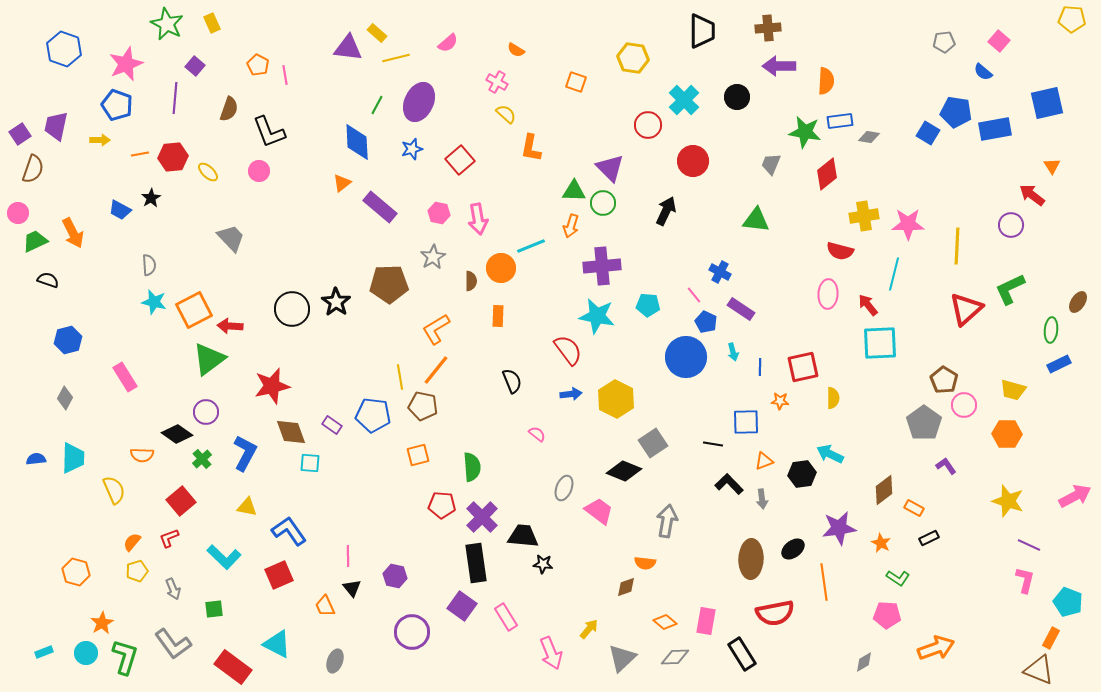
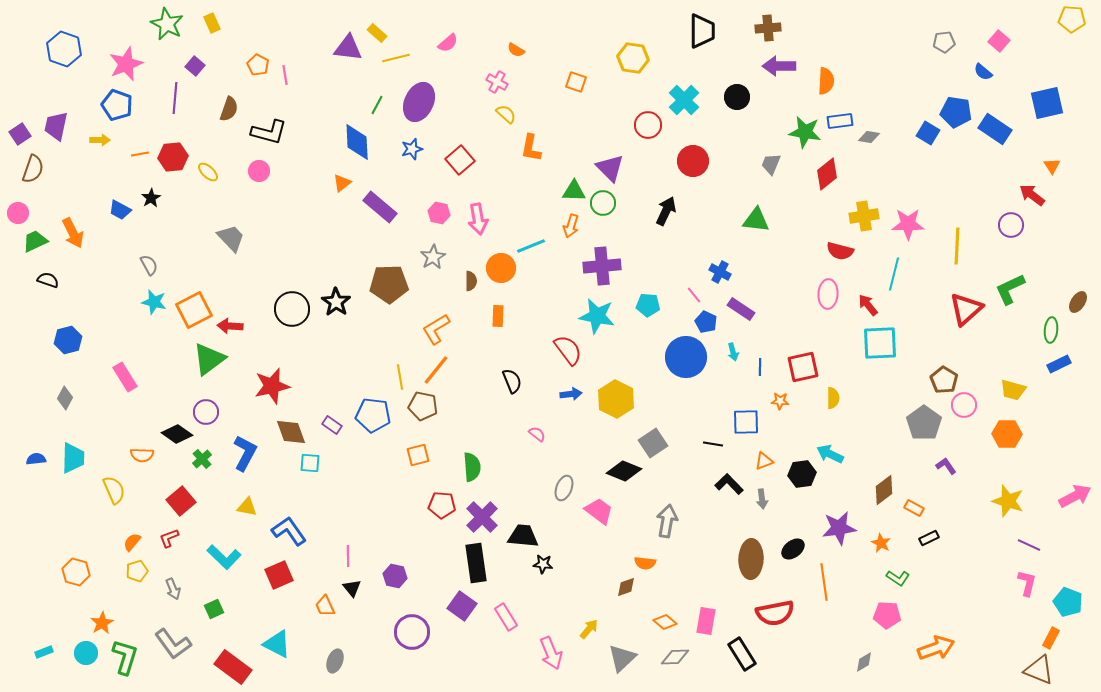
blue rectangle at (995, 129): rotated 44 degrees clockwise
black L-shape at (269, 132): rotated 54 degrees counterclockwise
gray semicircle at (149, 265): rotated 25 degrees counterclockwise
pink L-shape at (1025, 580): moved 2 px right, 3 px down
green square at (214, 609): rotated 18 degrees counterclockwise
